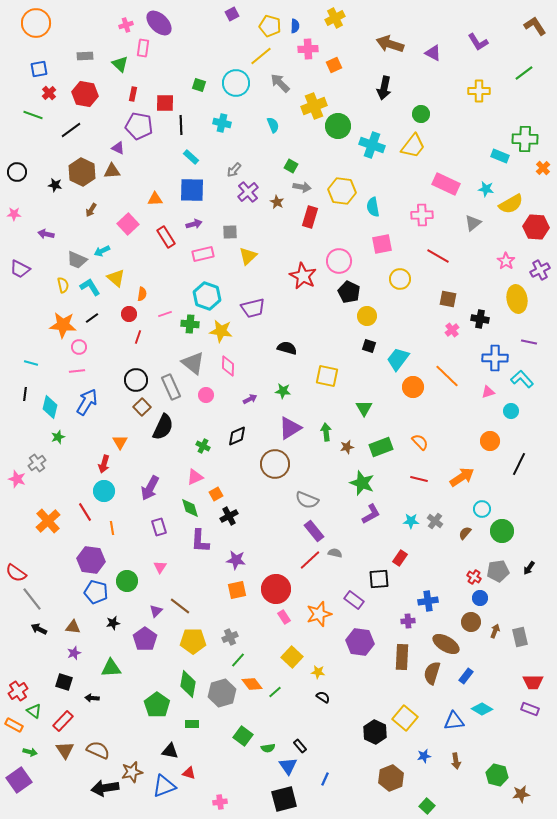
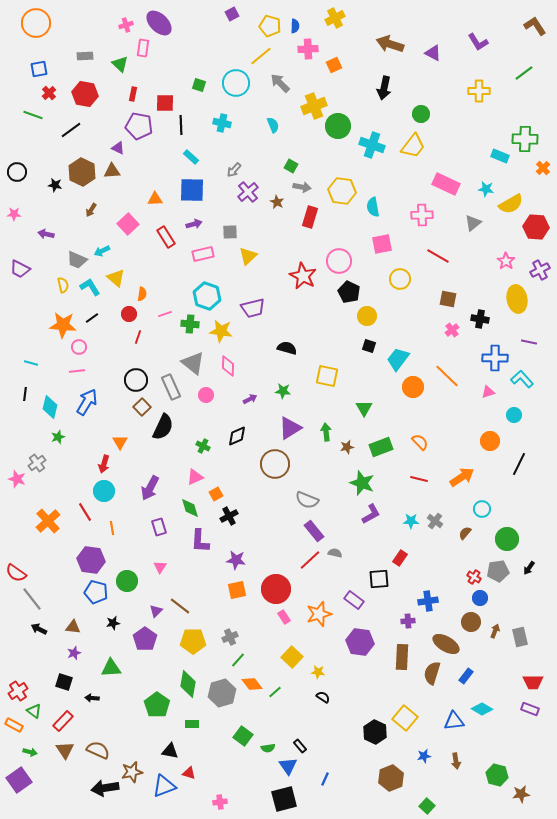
cyan circle at (511, 411): moved 3 px right, 4 px down
green circle at (502, 531): moved 5 px right, 8 px down
